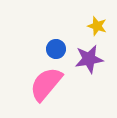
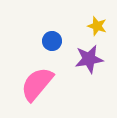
blue circle: moved 4 px left, 8 px up
pink semicircle: moved 9 px left
